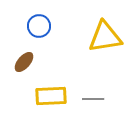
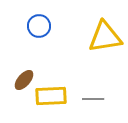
brown ellipse: moved 18 px down
